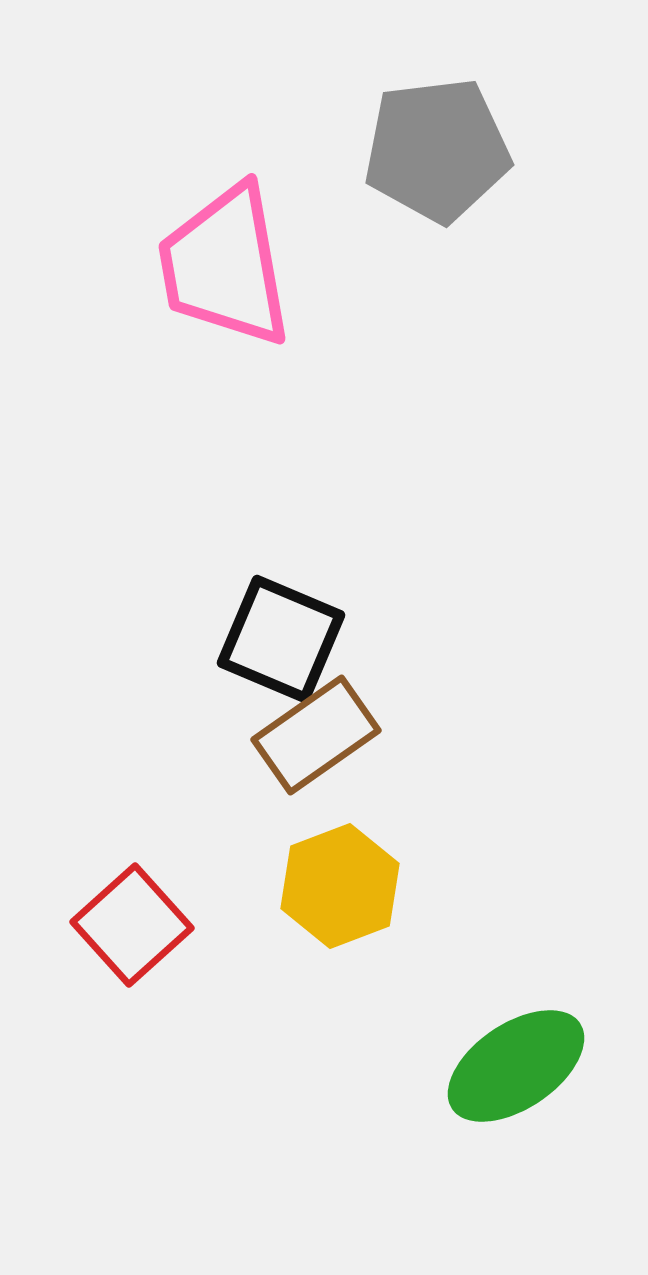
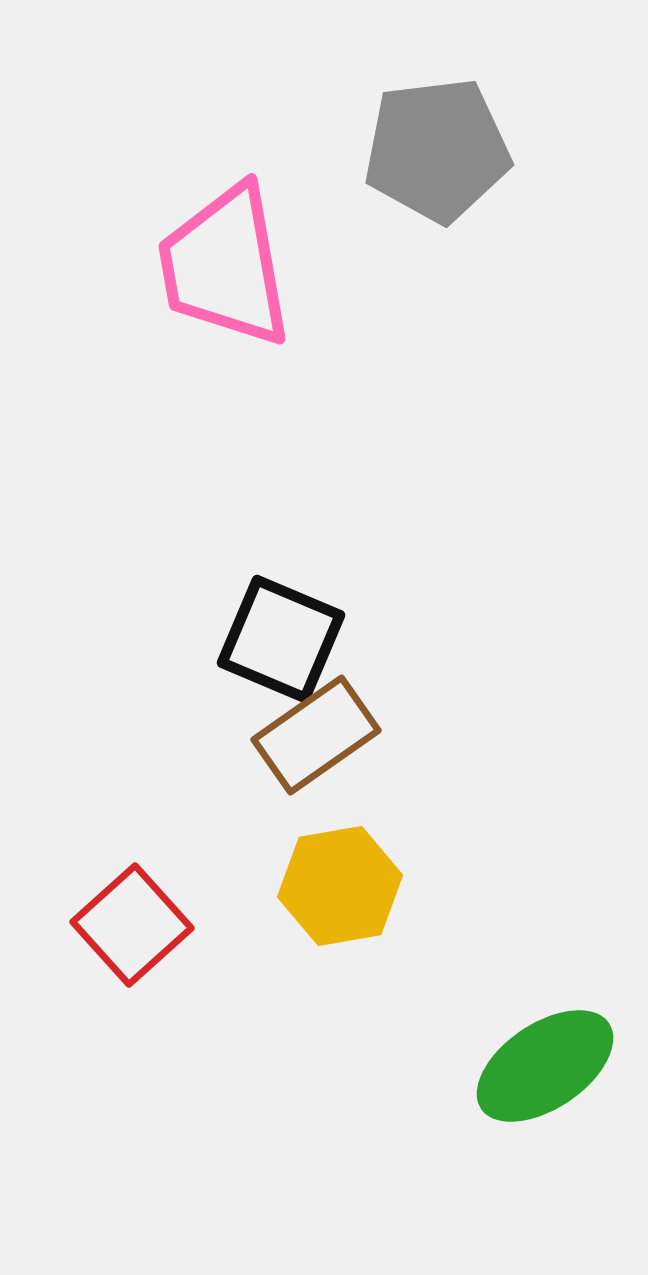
yellow hexagon: rotated 11 degrees clockwise
green ellipse: moved 29 px right
